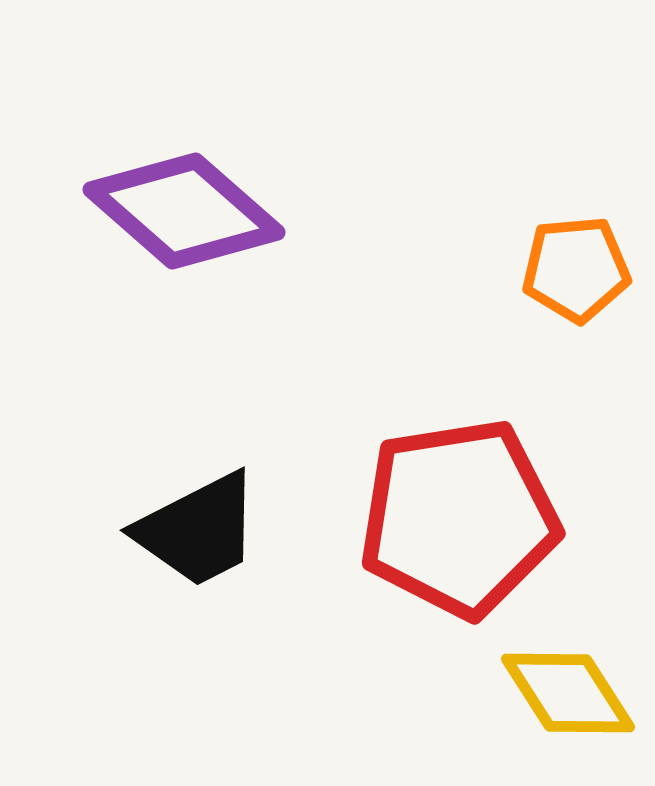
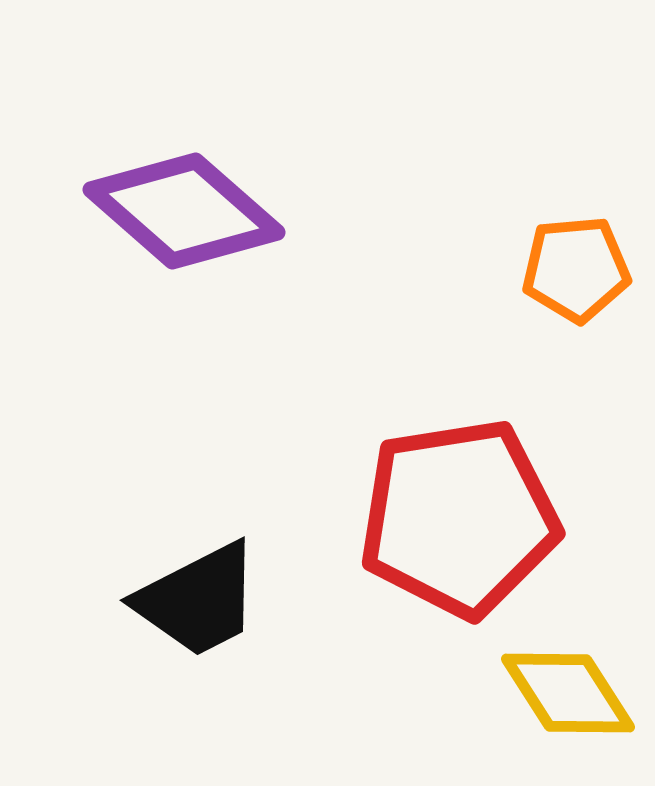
black trapezoid: moved 70 px down
